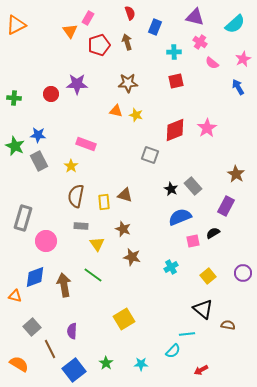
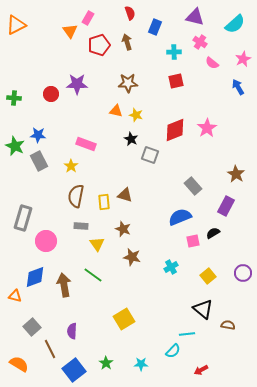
black star at (171, 189): moved 40 px left, 50 px up
